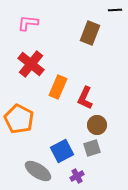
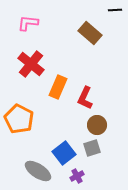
brown rectangle: rotated 70 degrees counterclockwise
blue square: moved 2 px right, 2 px down; rotated 10 degrees counterclockwise
